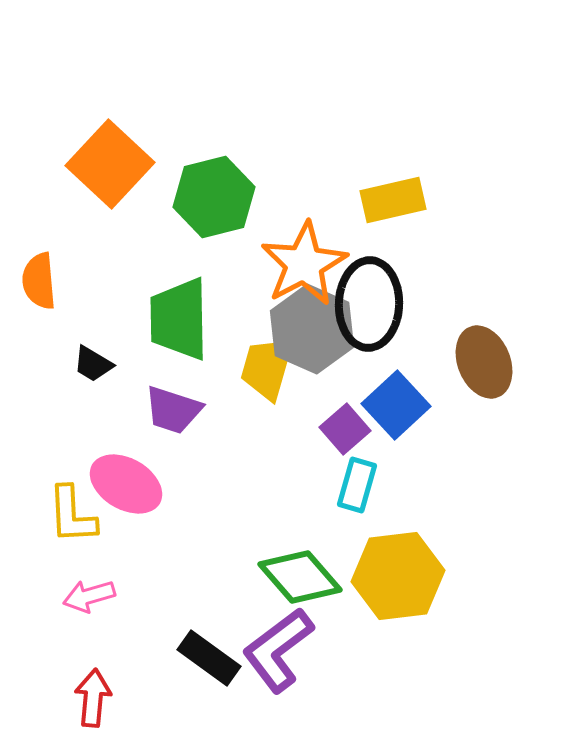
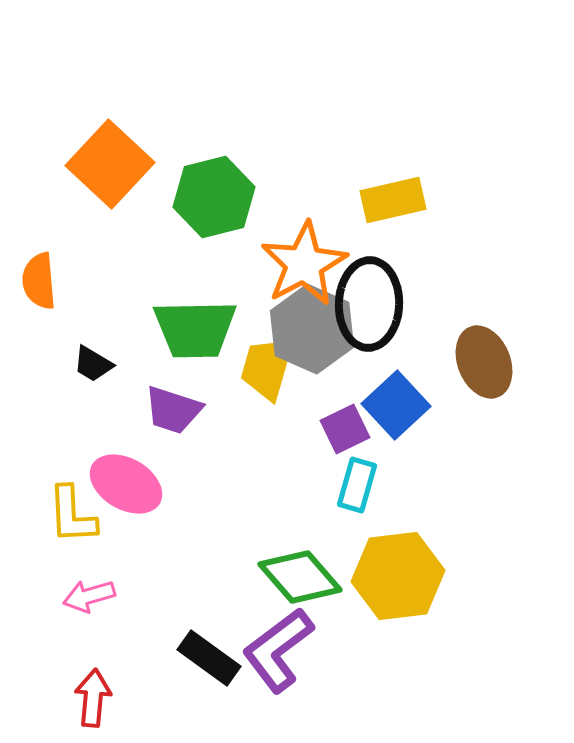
green trapezoid: moved 16 px right, 10 px down; rotated 90 degrees counterclockwise
purple square: rotated 15 degrees clockwise
